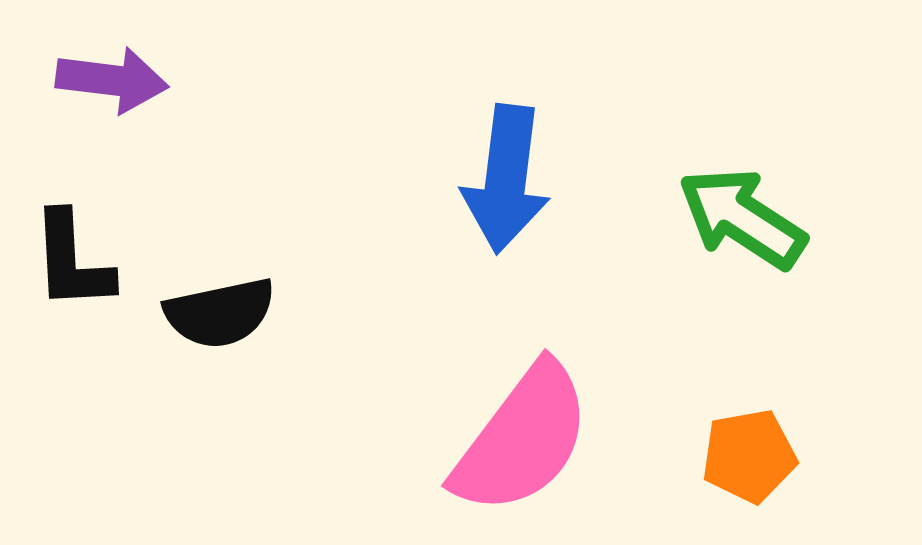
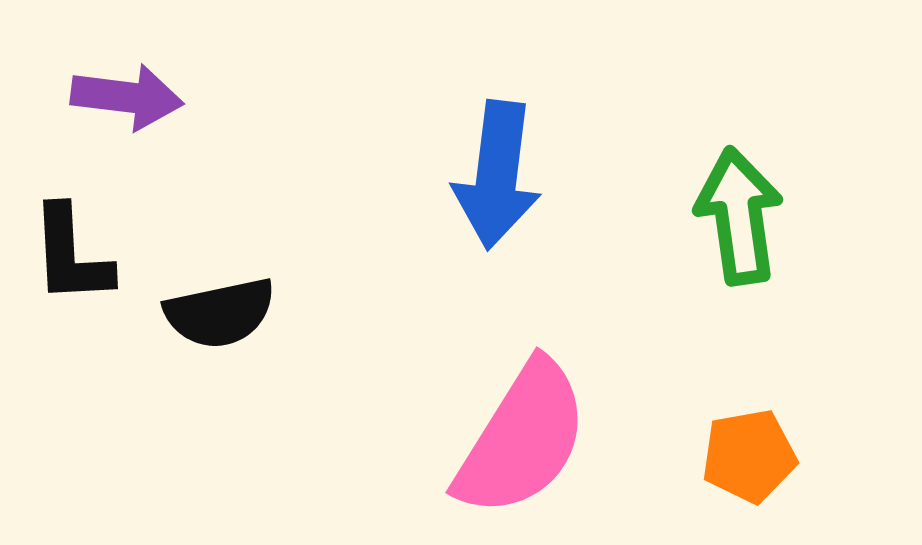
purple arrow: moved 15 px right, 17 px down
blue arrow: moved 9 px left, 4 px up
green arrow: moved 3 px left, 2 px up; rotated 49 degrees clockwise
black L-shape: moved 1 px left, 6 px up
pink semicircle: rotated 5 degrees counterclockwise
